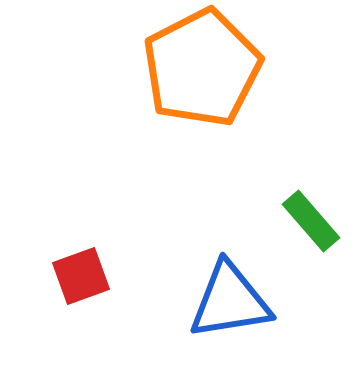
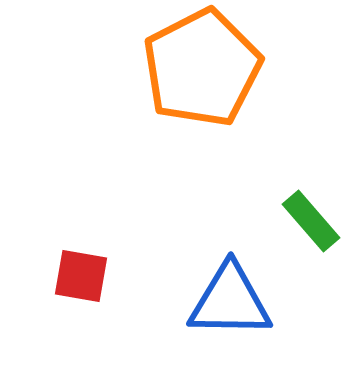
red square: rotated 30 degrees clockwise
blue triangle: rotated 10 degrees clockwise
